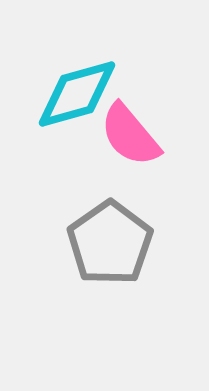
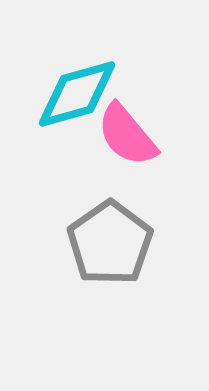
pink semicircle: moved 3 px left
